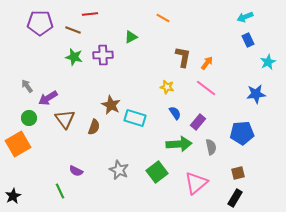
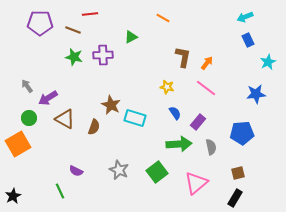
brown triangle: rotated 25 degrees counterclockwise
